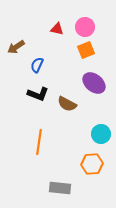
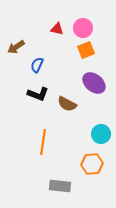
pink circle: moved 2 px left, 1 px down
orange line: moved 4 px right
gray rectangle: moved 2 px up
